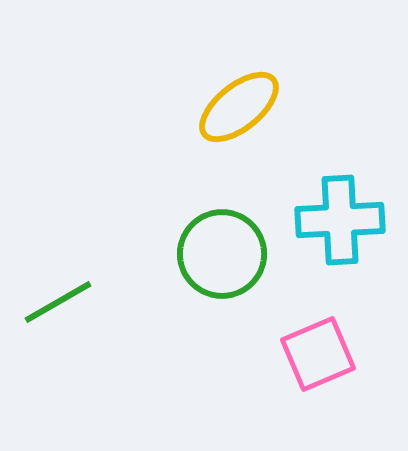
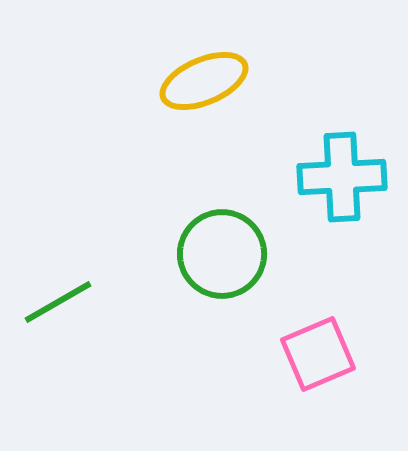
yellow ellipse: moved 35 px left, 26 px up; rotated 16 degrees clockwise
cyan cross: moved 2 px right, 43 px up
